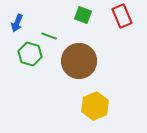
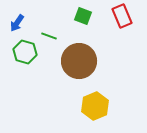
green square: moved 1 px down
blue arrow: rotated 12 degrees clockwise
green hexagon: moved 5 px left, 2 px up
